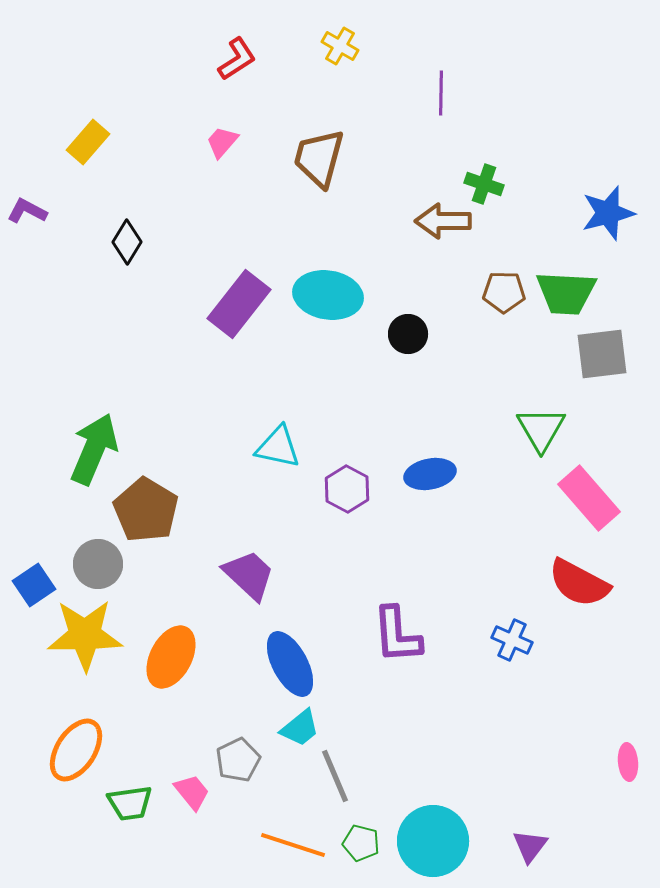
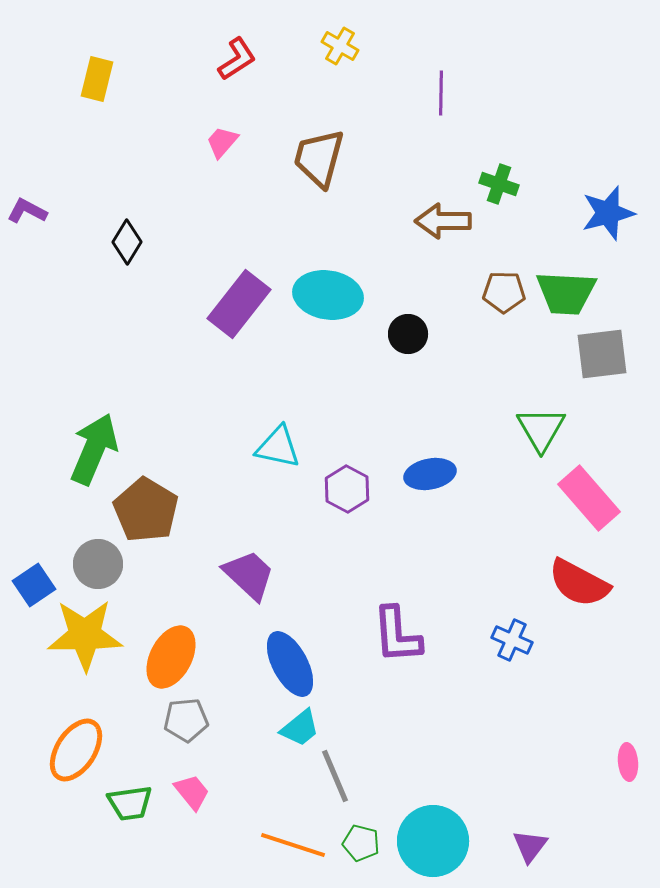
yellow rectangle at (88, 142): moved 9 px right, 63 px up; rotated 27 degrees counterclockwise
green cross at (484, 184): moved 15 px right
gray pentagon at (238, 760): moved 52 px left, 40 px up; rotated 21 degrees clockwise
